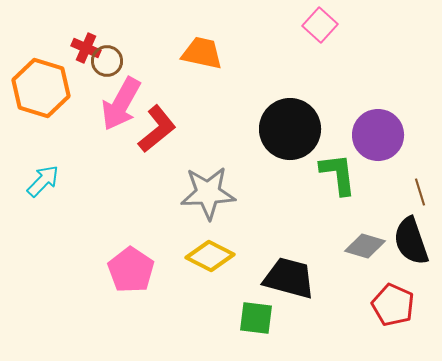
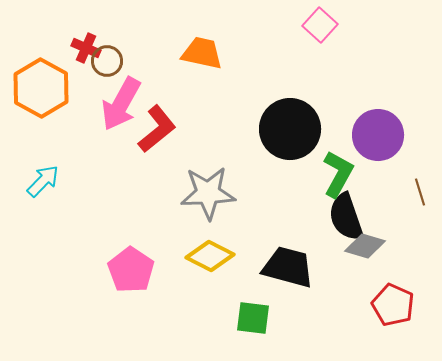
orange hexagon: rotated 12 degrees clockwise
green L-shape: rotated 36 degrees clockwise
black semicircle: moved 65 px left, 24 px up
black trapezoid: moved 1 px left, 11 px up
green square: moved 3 px left
